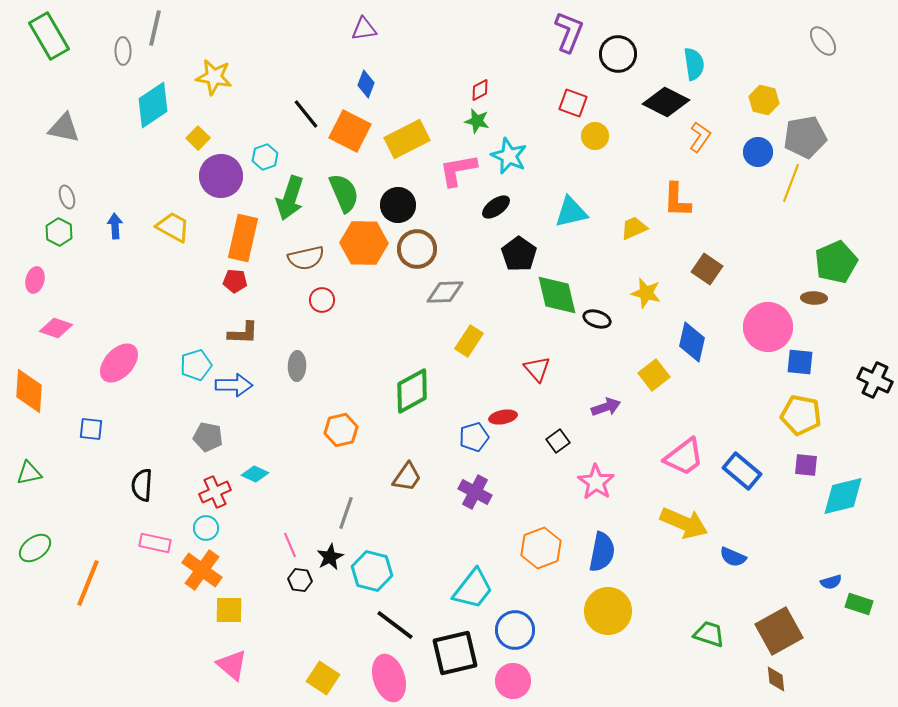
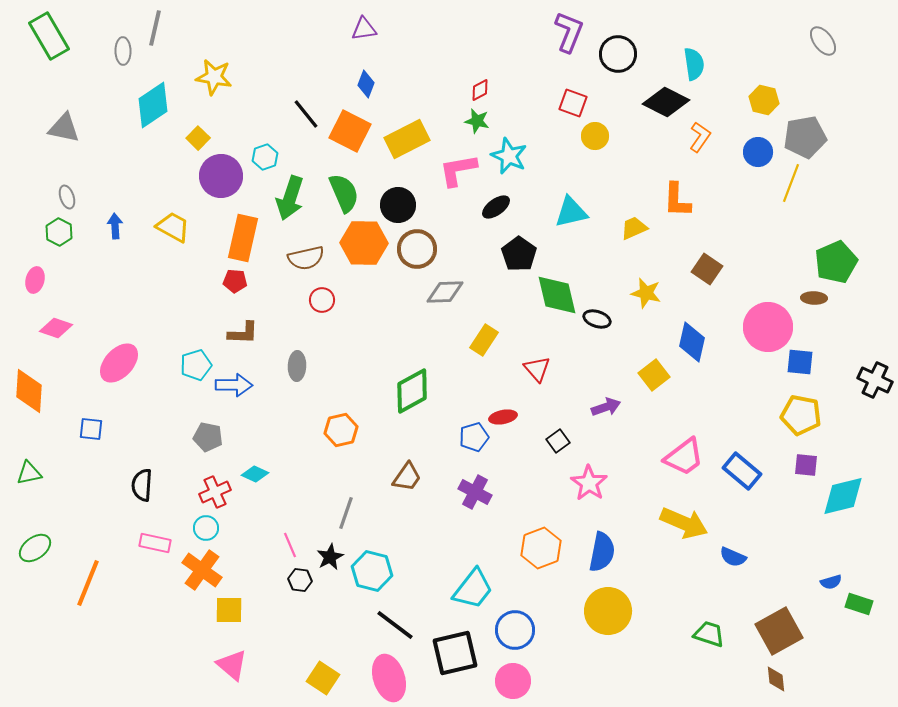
yellow rectangle at (469, 341): moved 15 px right, 1 px up
pink star at (596, 482): moved 7 px left, 1 px down
